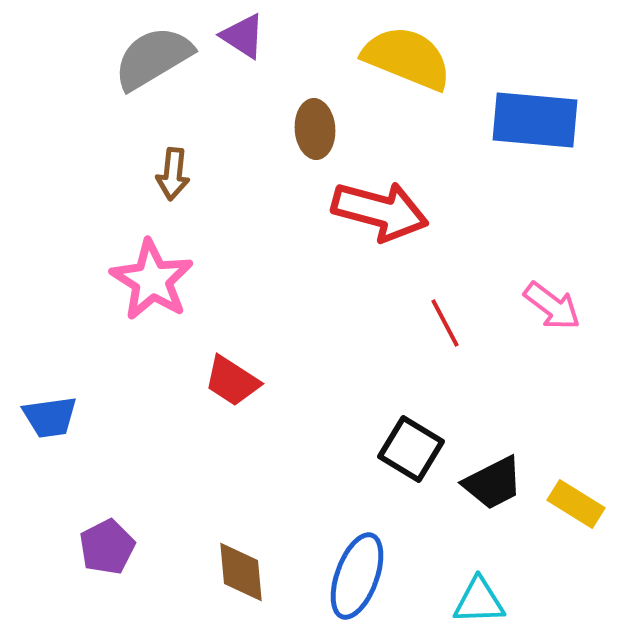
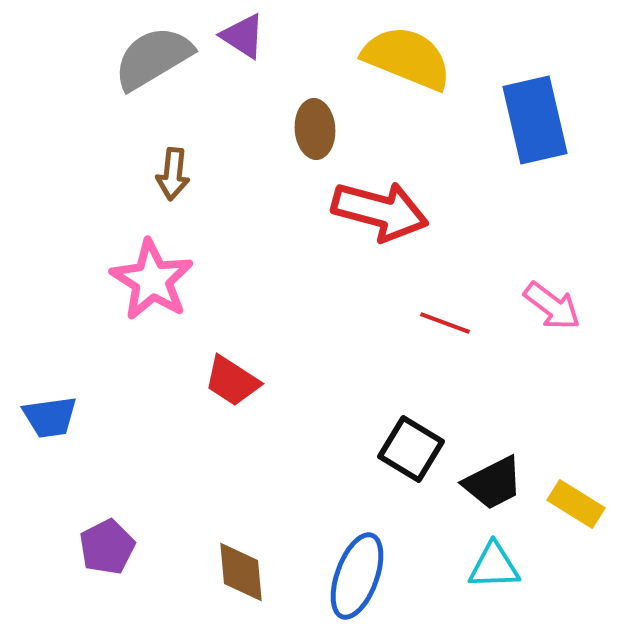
blue rectangle: rotated 72 degrees clockwise
red line: rotated 42 degrees counterclockwise
cyan triangle: moved 15 px right, 35 px up
